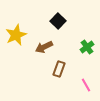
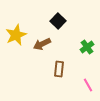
brown arrow: moved 2 px left, 3 px up
brown rectangle: rotated 14 degrees counterclockwise
pink line: moved 2 px right
